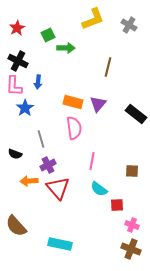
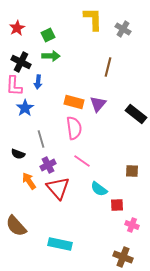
yellow L-shape: rotated 70 degrees counterclockwise
gray cross: moved 6 px left, 4 px down
green arrow: moved 15 px left, 8 px down
black cross: moved 3 px right, 1 px down
orange rectangle: moved 1 px right
black semicircle: moved 3 px right
pink line: moved 10 px left; rotated 66 degrees counterclockwise
orange arrow: rotated 60 degrees clockwise
brown cross: moved 8 px left, 8 px down
